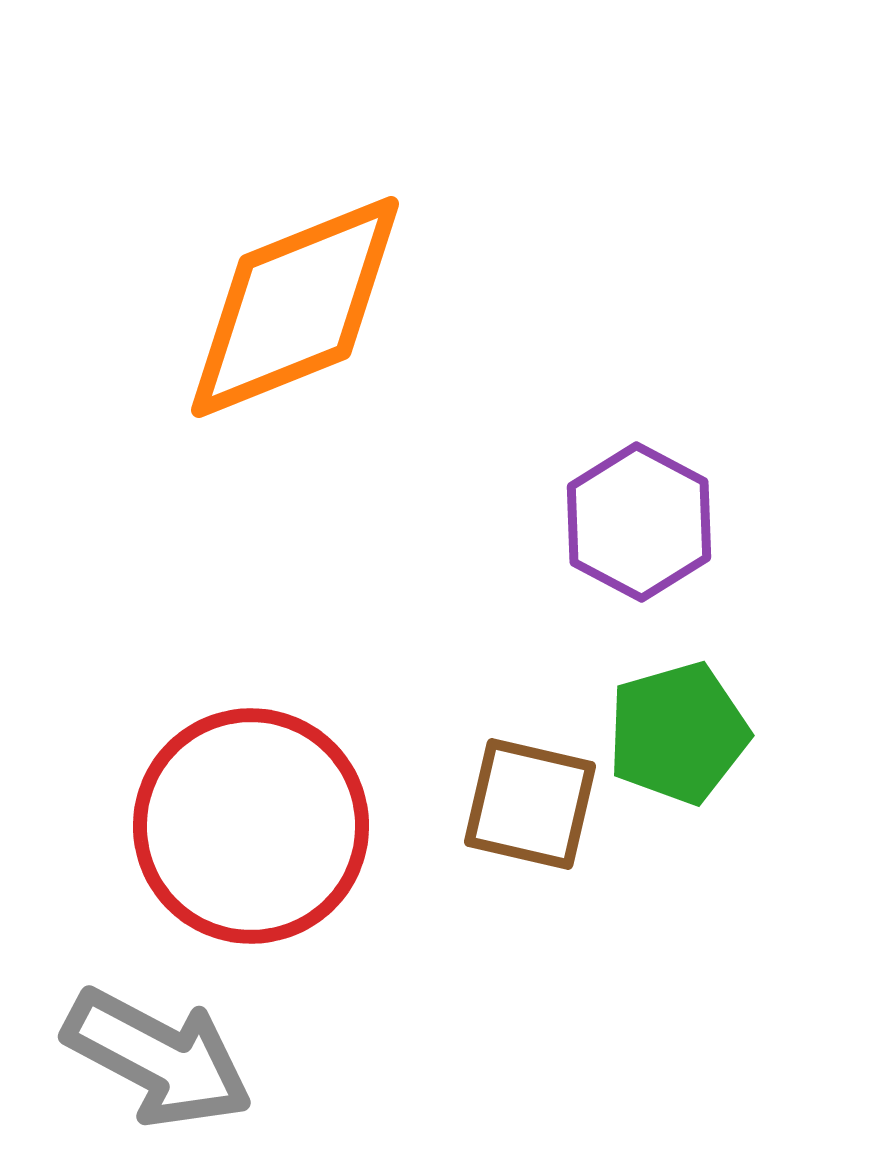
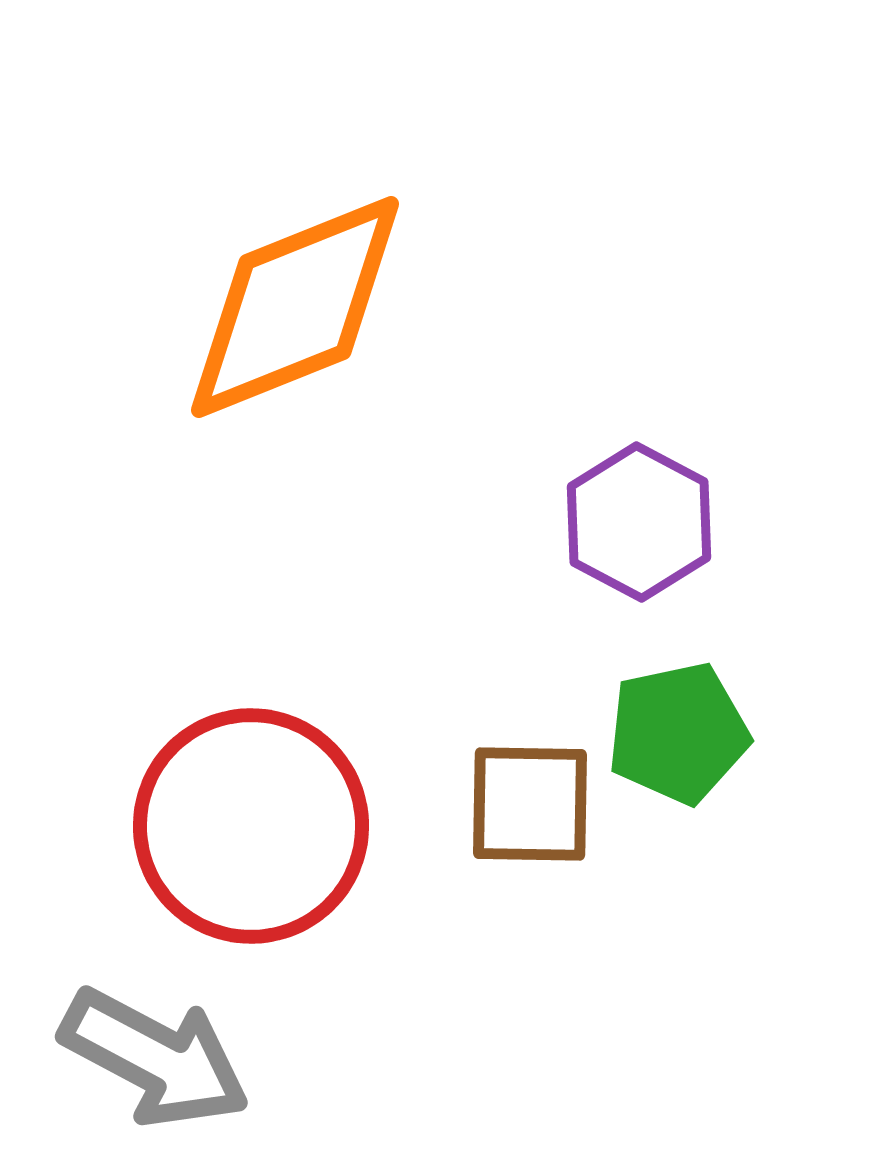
green pentagon: rotated 4 degrees clockwise
brown square: rotated 12 degrees counterclockwise
gray arrow: moved 3 px left
